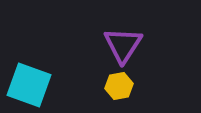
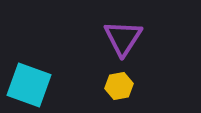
purple triangle: moved 7 px up
